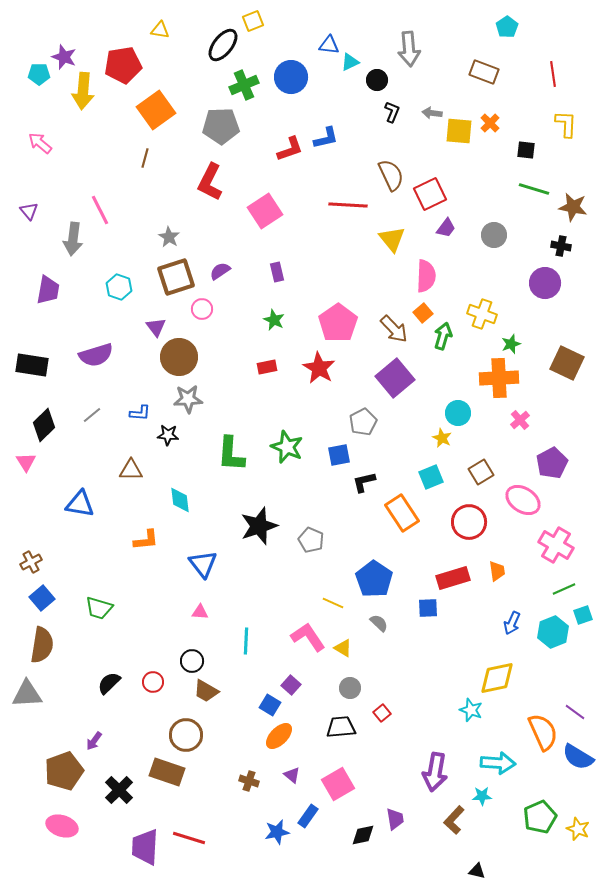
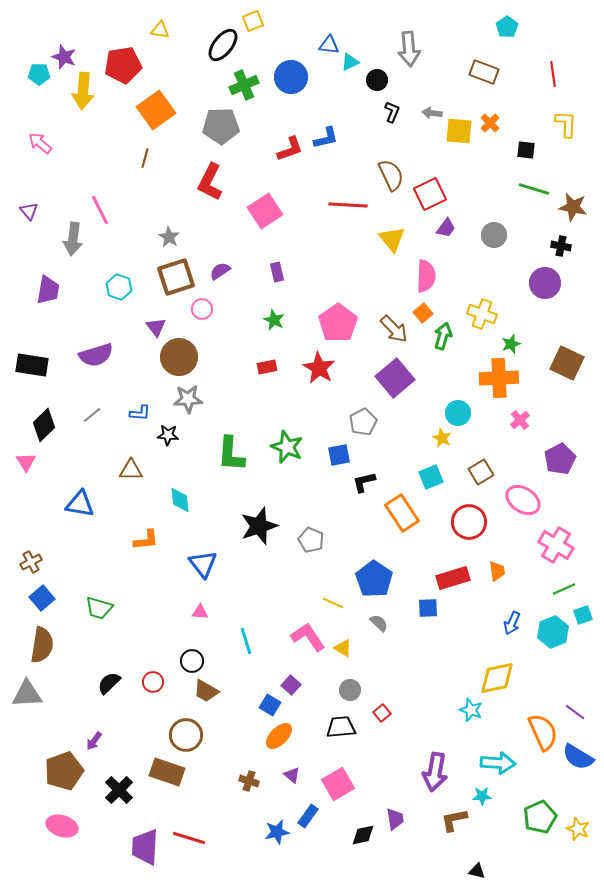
purple pentagon at (552, 463): moved 8 px right, 4 px up
cyan line at (246, 641): rotated 20 degrees counterclockwise
gray circle at (350, 688): moved 2 px down
brown L-shape at (454, 820): rotated 36 degrees clockwise
